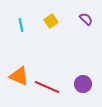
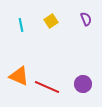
purple semicircle: rotated 24 degrees clockwise
